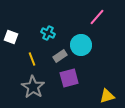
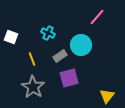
yellow triangle: rotated 35 degrees counterclockwise
